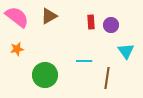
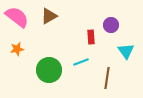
red rectangle: moved 15 px down
cyan line: moved 3 px left, 1 px down; rotated 21 degrees counterclockwise
green circle: moved 4 px right, 5 px up
